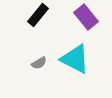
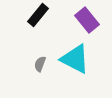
purple rectangle: moved 1 px right, 3 px down
gray semicircle: moved 1 px right, 1 px down; rotated 140 degrees clockwise
